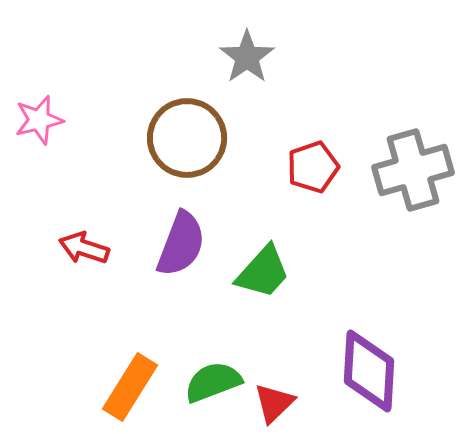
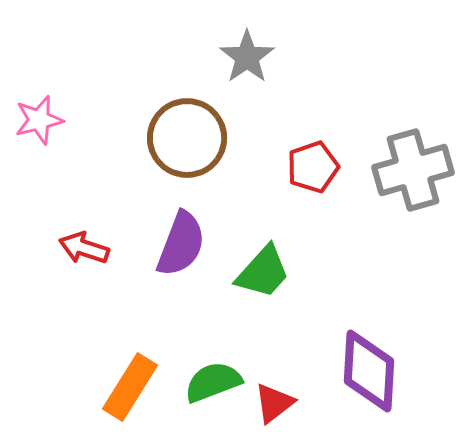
red triangle: rotated 6 degrees clockwise
